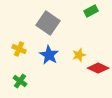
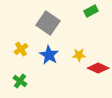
yellow cross: moved 2 px right; rotated 32 degrees clockwise
yellow star: rotated 16 degrees clockwise
